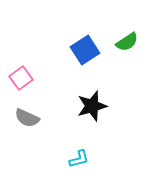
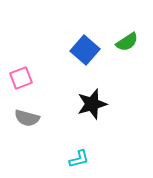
blue square: rotated 16 degrees counterclockwise
pink square: rotated 15 degrees clockwise
black star: moved 2 px up
gray semicircle: rotated 10 degrees counterclockwise
